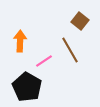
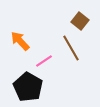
orange arrow: rotated 45 degrees counterclockwise
brown line: moved 1 px right, 2 px up
black pentagon: moved 1 px right
